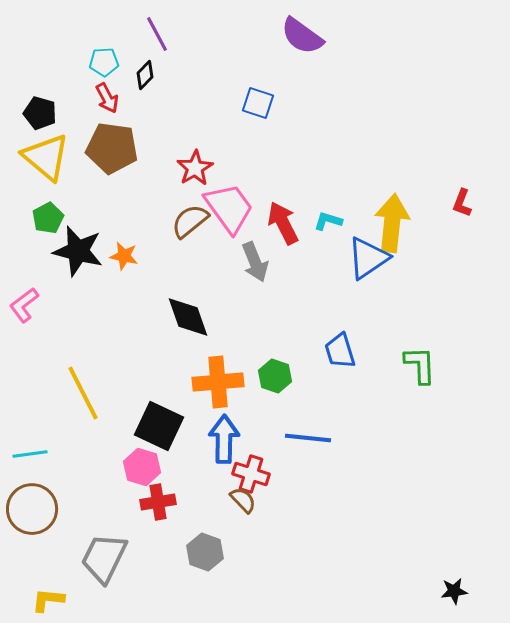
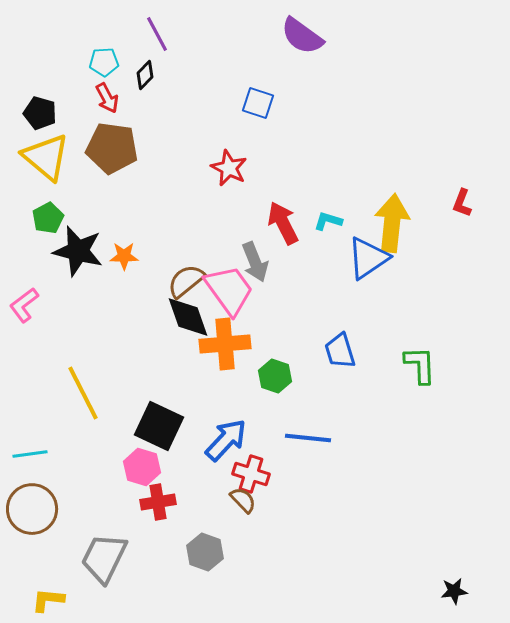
red star at (195, 168): moved 34 px right; rotated 15 degrees counterclockwise
pink trapezoid at (229, 208): moved 82 px down
brown semicircle at (190, 221): moved 4 px left, 60 px down
orange star at (124, 256): rotated 12 degrees counterclockwise
orange cross at (218, 382): moved 7 px right, 38 px up
blue arrow at (224, 439): moved 2 px right, 1 px down; rotated 42 degrees clockwise
